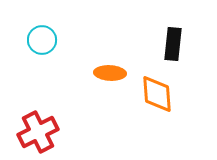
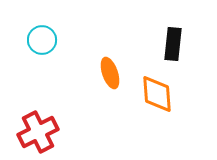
orange ellipse: rotated 68 degrees clockwise
